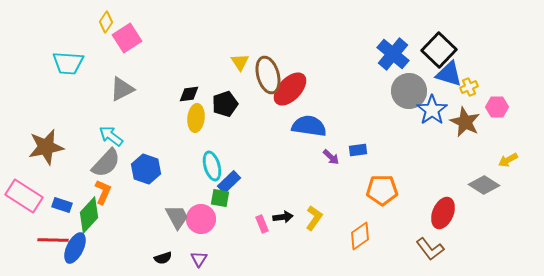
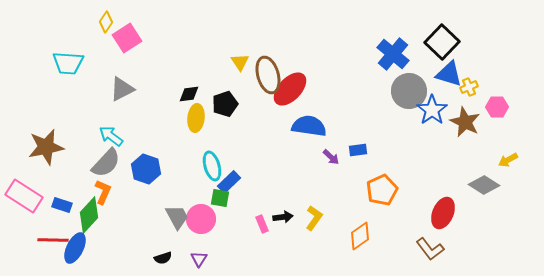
black square at (439, 50): moved 3 px right, 8 px up
orange pentagon at (382, 190): rotated 24 degrees counterclockwise
